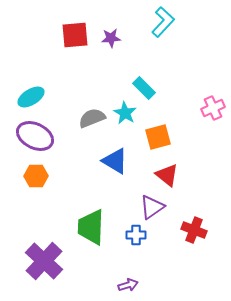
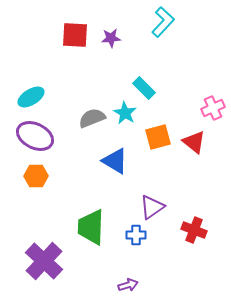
red square: rotated 8 degrees clockwise
red triangle: moved 27 px right, 33 px up
